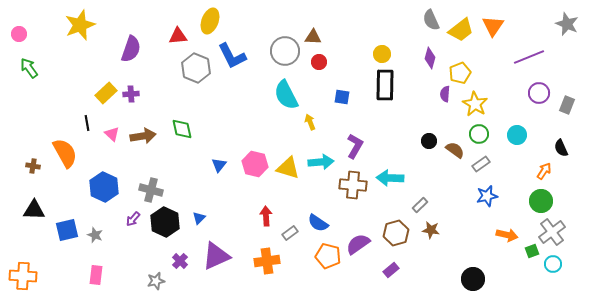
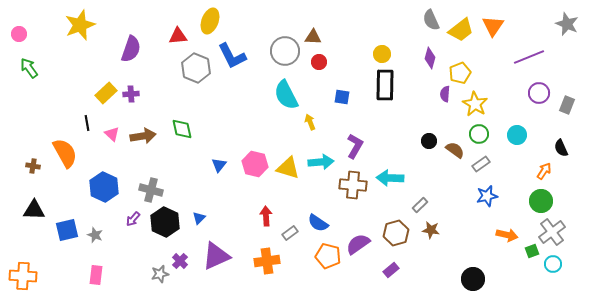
gray star at (156, 281): moved 4 px right, 7 px up
